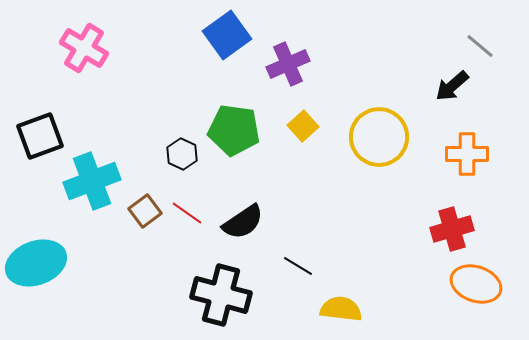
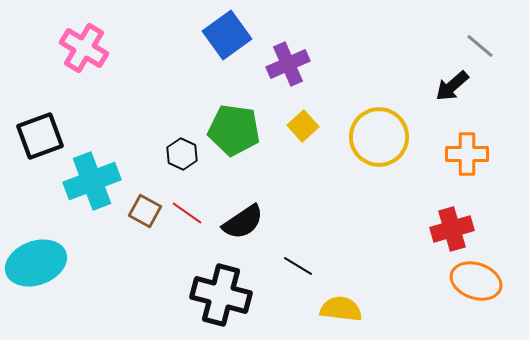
brown square: rotated 24 degrees counterclockwise
orange ellipse: moved 3 px up
